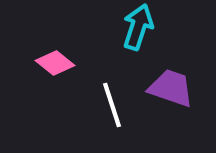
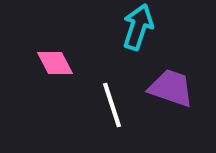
pink diamond: rotated 24 degrees clockwise
